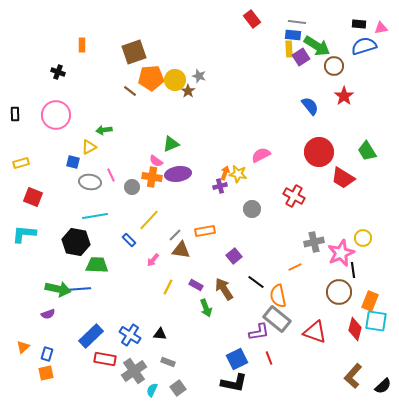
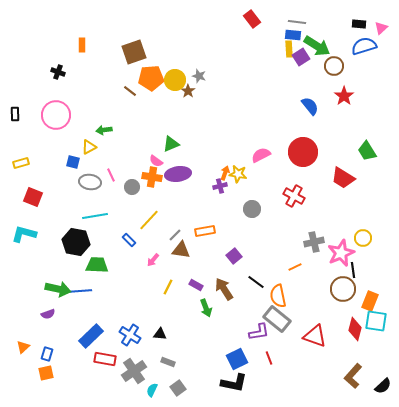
pink triangle at (381, 28): rotated 32 degrees counterclockwise
red circle at (319, 152): moved 16 px left
cyan L-shape at (24, 234): rotated 10 degrees clockwise
blue line at (79, 289): moved 1 px right, 2 px down
brown circle at (339, 292): moved 4 px right, 3 px up
red triangle at (315, 332): moved 4 px down
